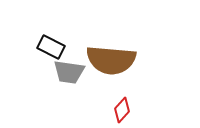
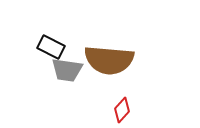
brown semicircle: moved 2 px left
gray trapezoid: moved 2 px left, 2 px up
